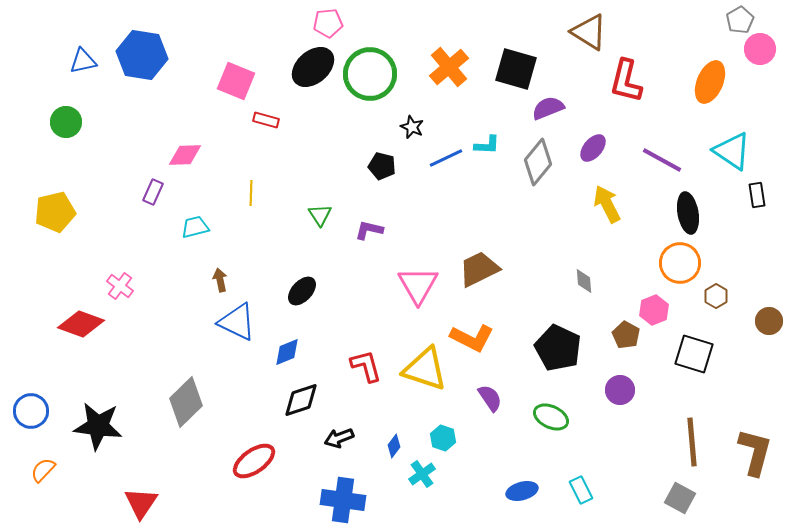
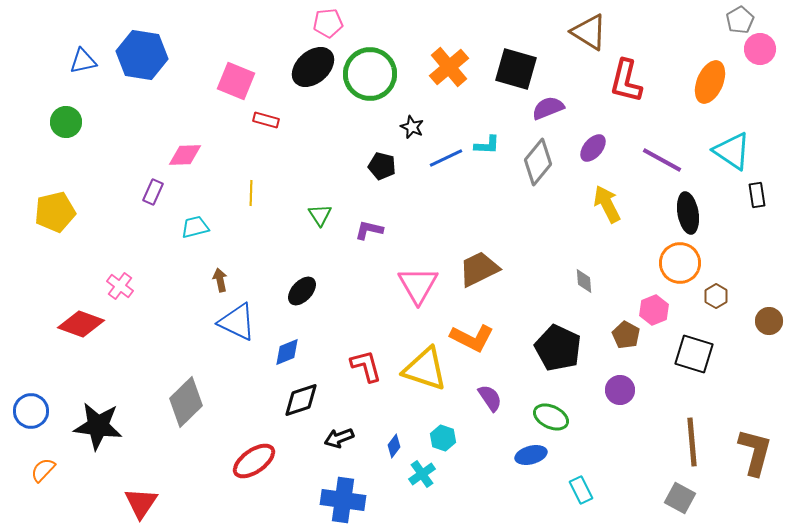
blue ellipse at (522, 491): moved 9 px right, 36 px up
